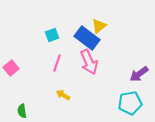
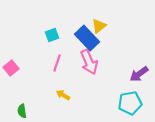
blue rectangle: rotated 10 degrees clockwise
